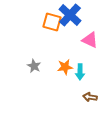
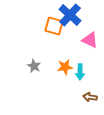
orange square: moved 2 px right, 4 px down
